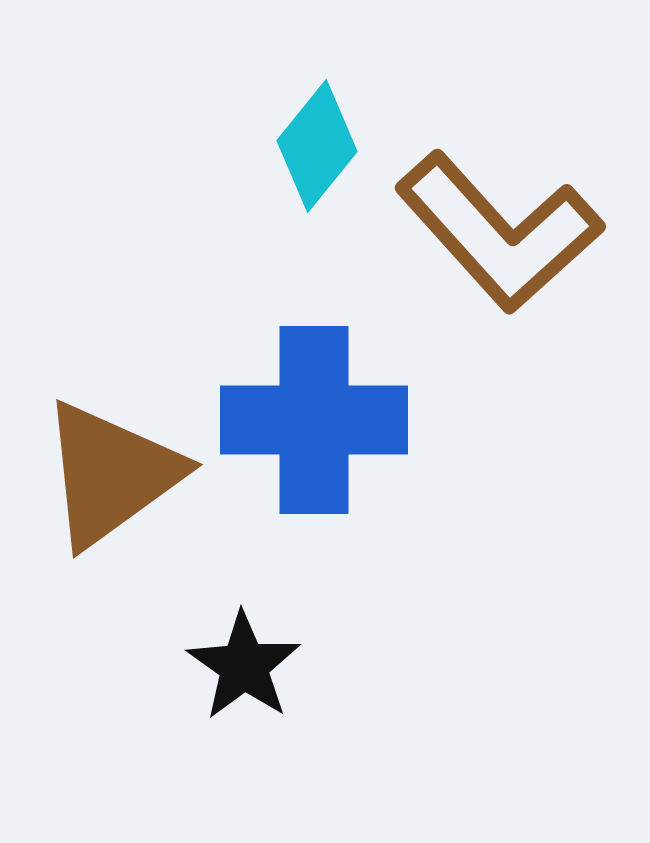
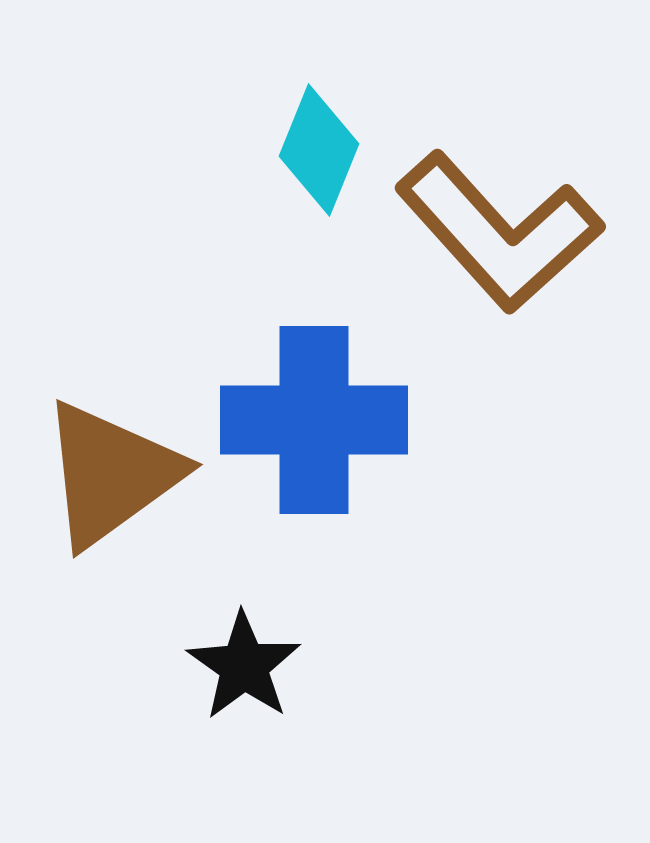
cyan diamond: moved 2 px right, 4 px down; rotated 17 degrees counterclockwise
